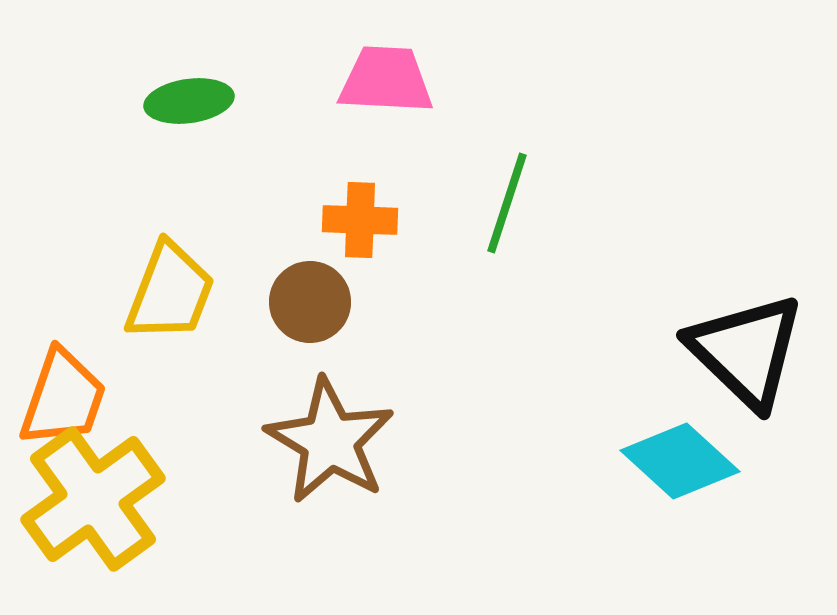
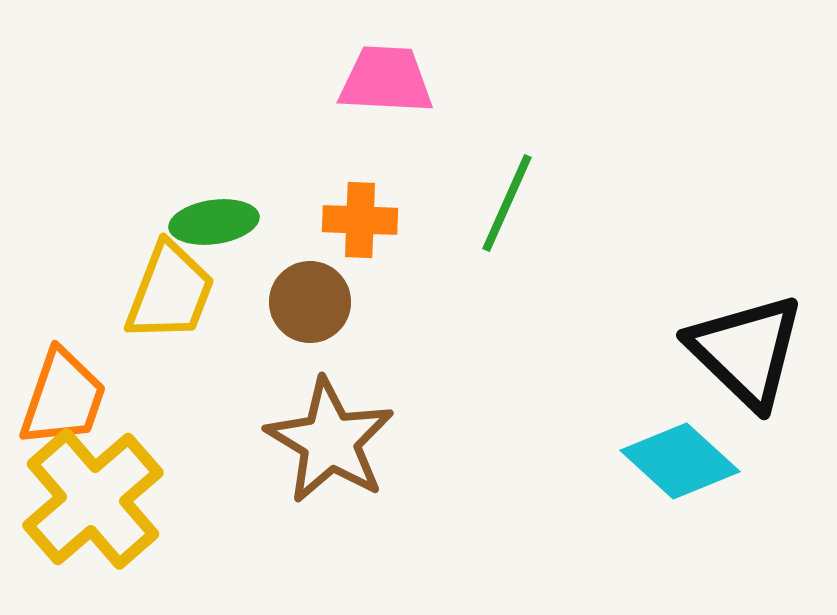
green ellipse: moved 25 px right, 121 px down
green line: rotated 6 degrees clockwise
yellow cross: rotated 5 degrees counterclockwise
